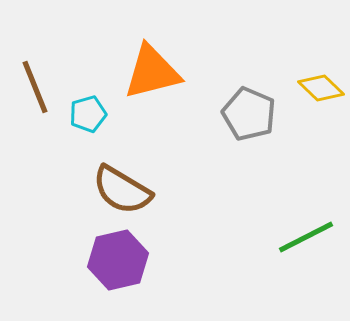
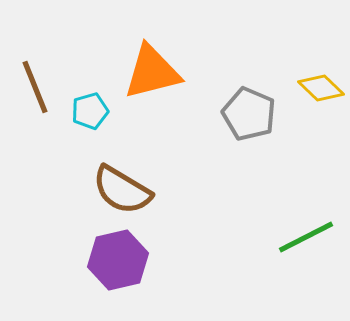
cyan pentagon: moved 2 px right, 3 px up
